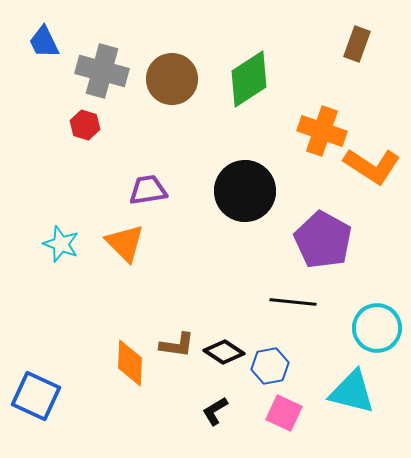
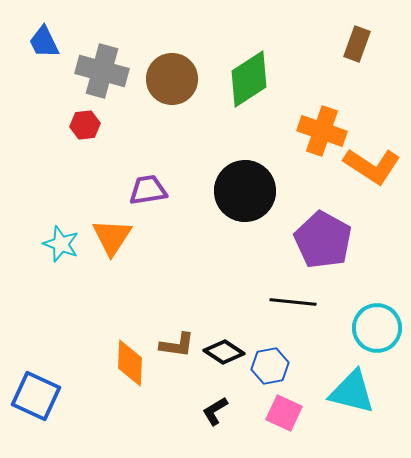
red hexagon: rotated 24 degrees counterclockwise
orange triangle: moved 13 px left, 6 px up; rotated 18 degrees clockwise
